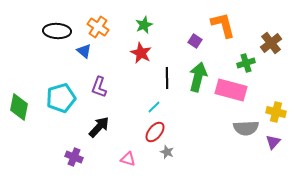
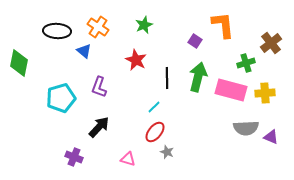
orange L-shape: rotated 8 degrees clockwise
red star: moved 5 px left, 7 px down
green diamond: moved 44 px up
yellow cross: moved 11 px left, 19 px up; rotated 18 degrees counterclockwise
purple triangle: moved 2 px left, 5 px up; rotated 49 degrees counterclockwise
